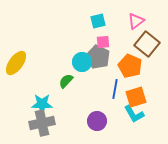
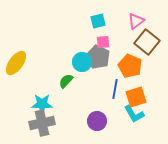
brown square: moved 2 px up
